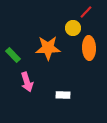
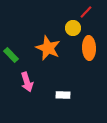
orange star: rotated 25 degrees clockwise
green rectangle: moved 2 px left
